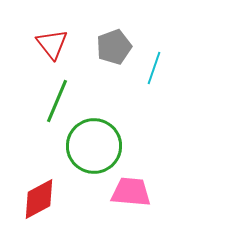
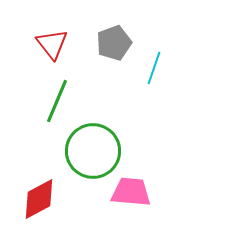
gray pentagon: moved 4 px up
green circle: moved 1 px left, 5 px down
